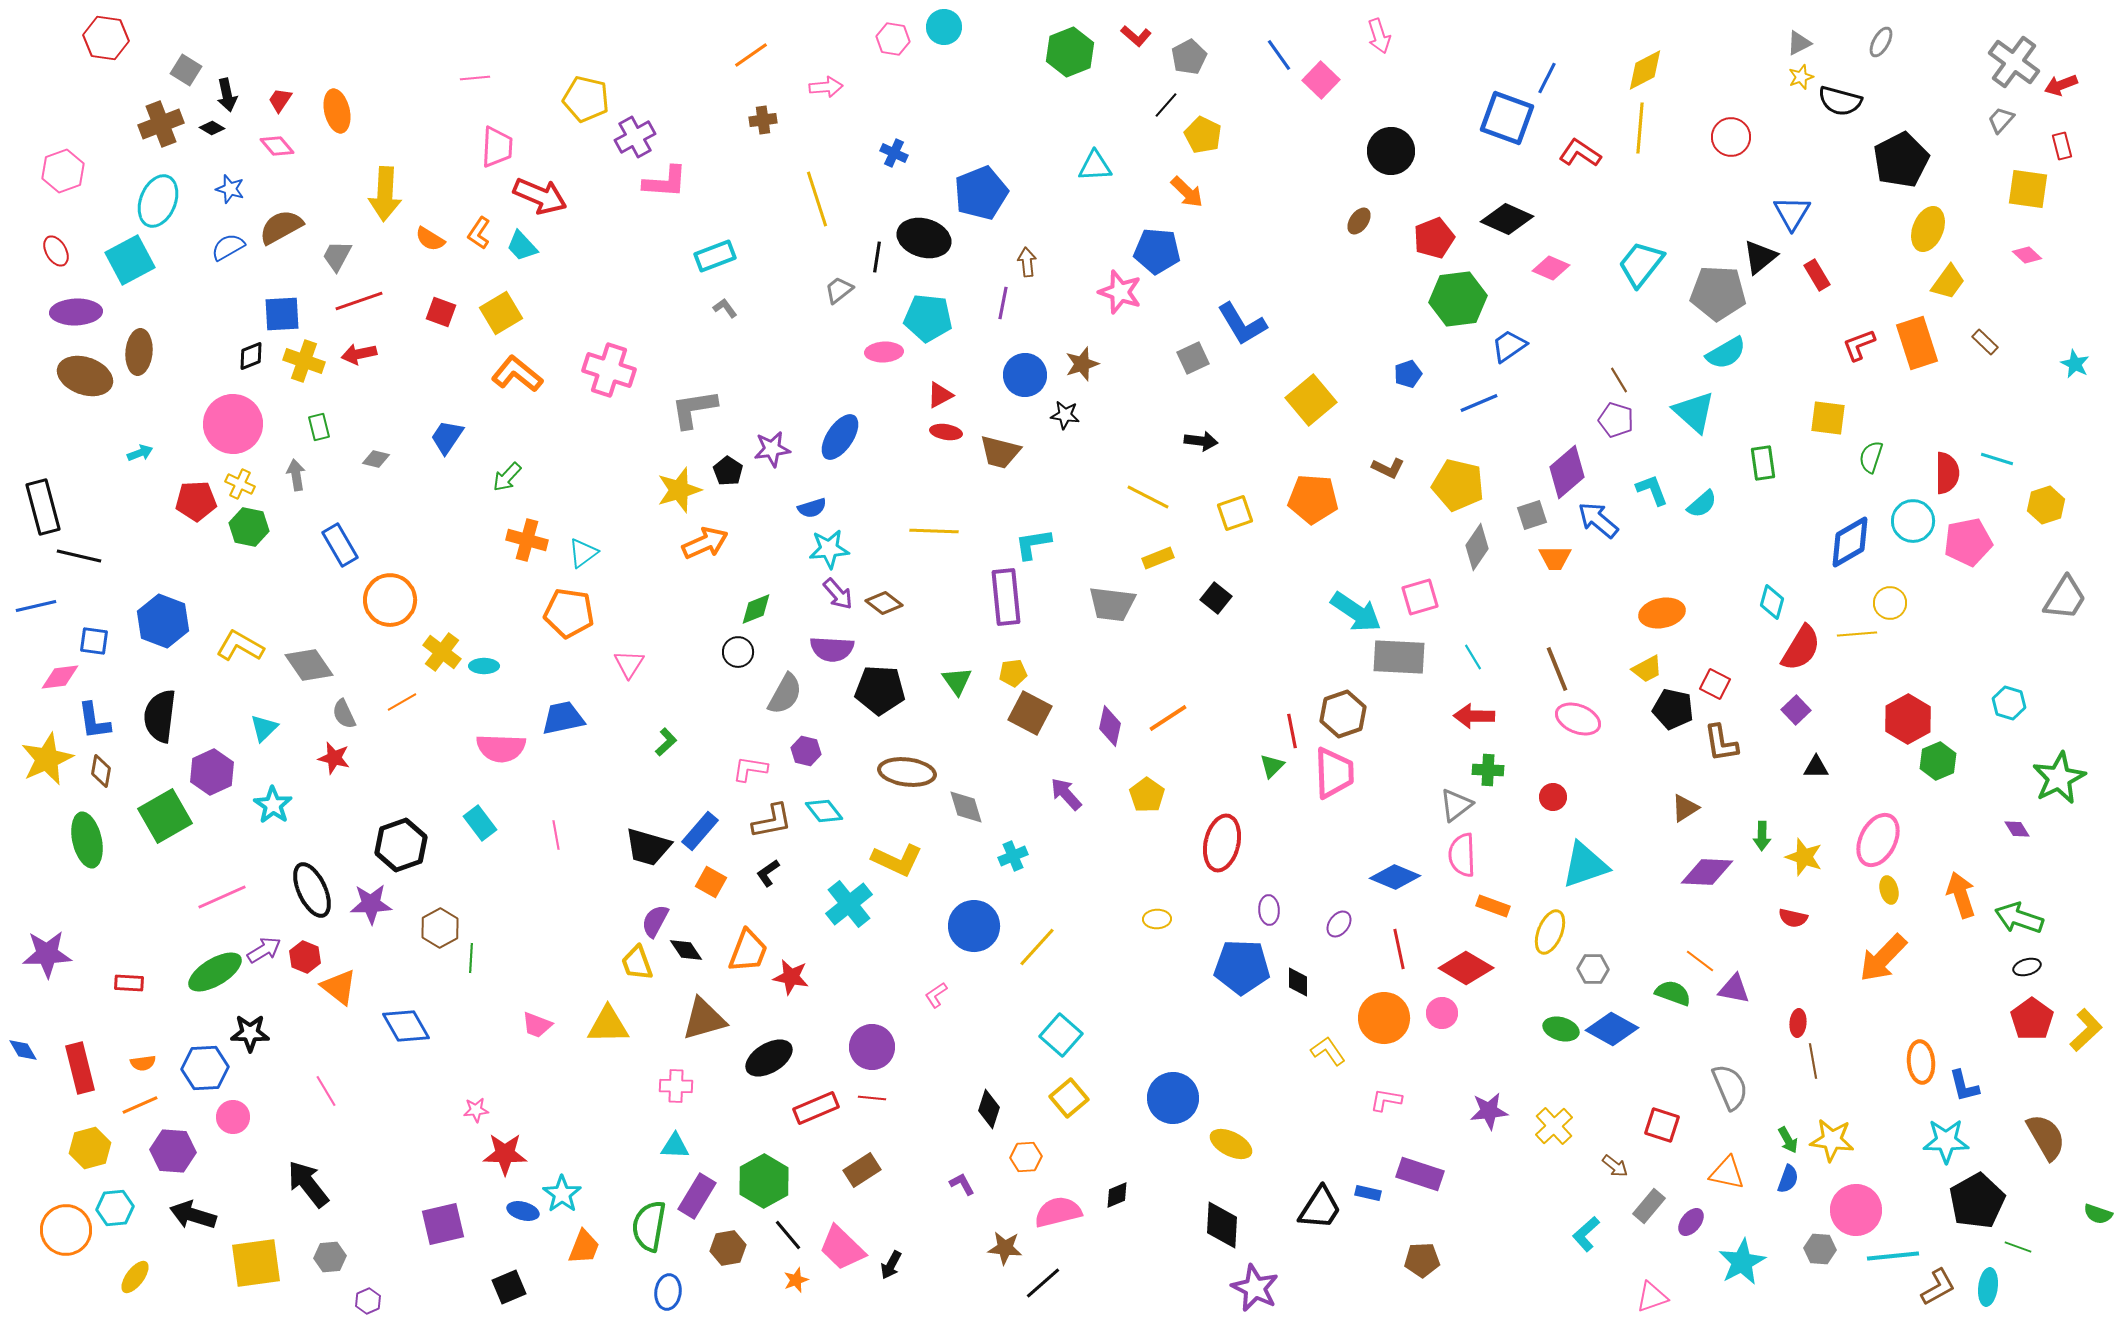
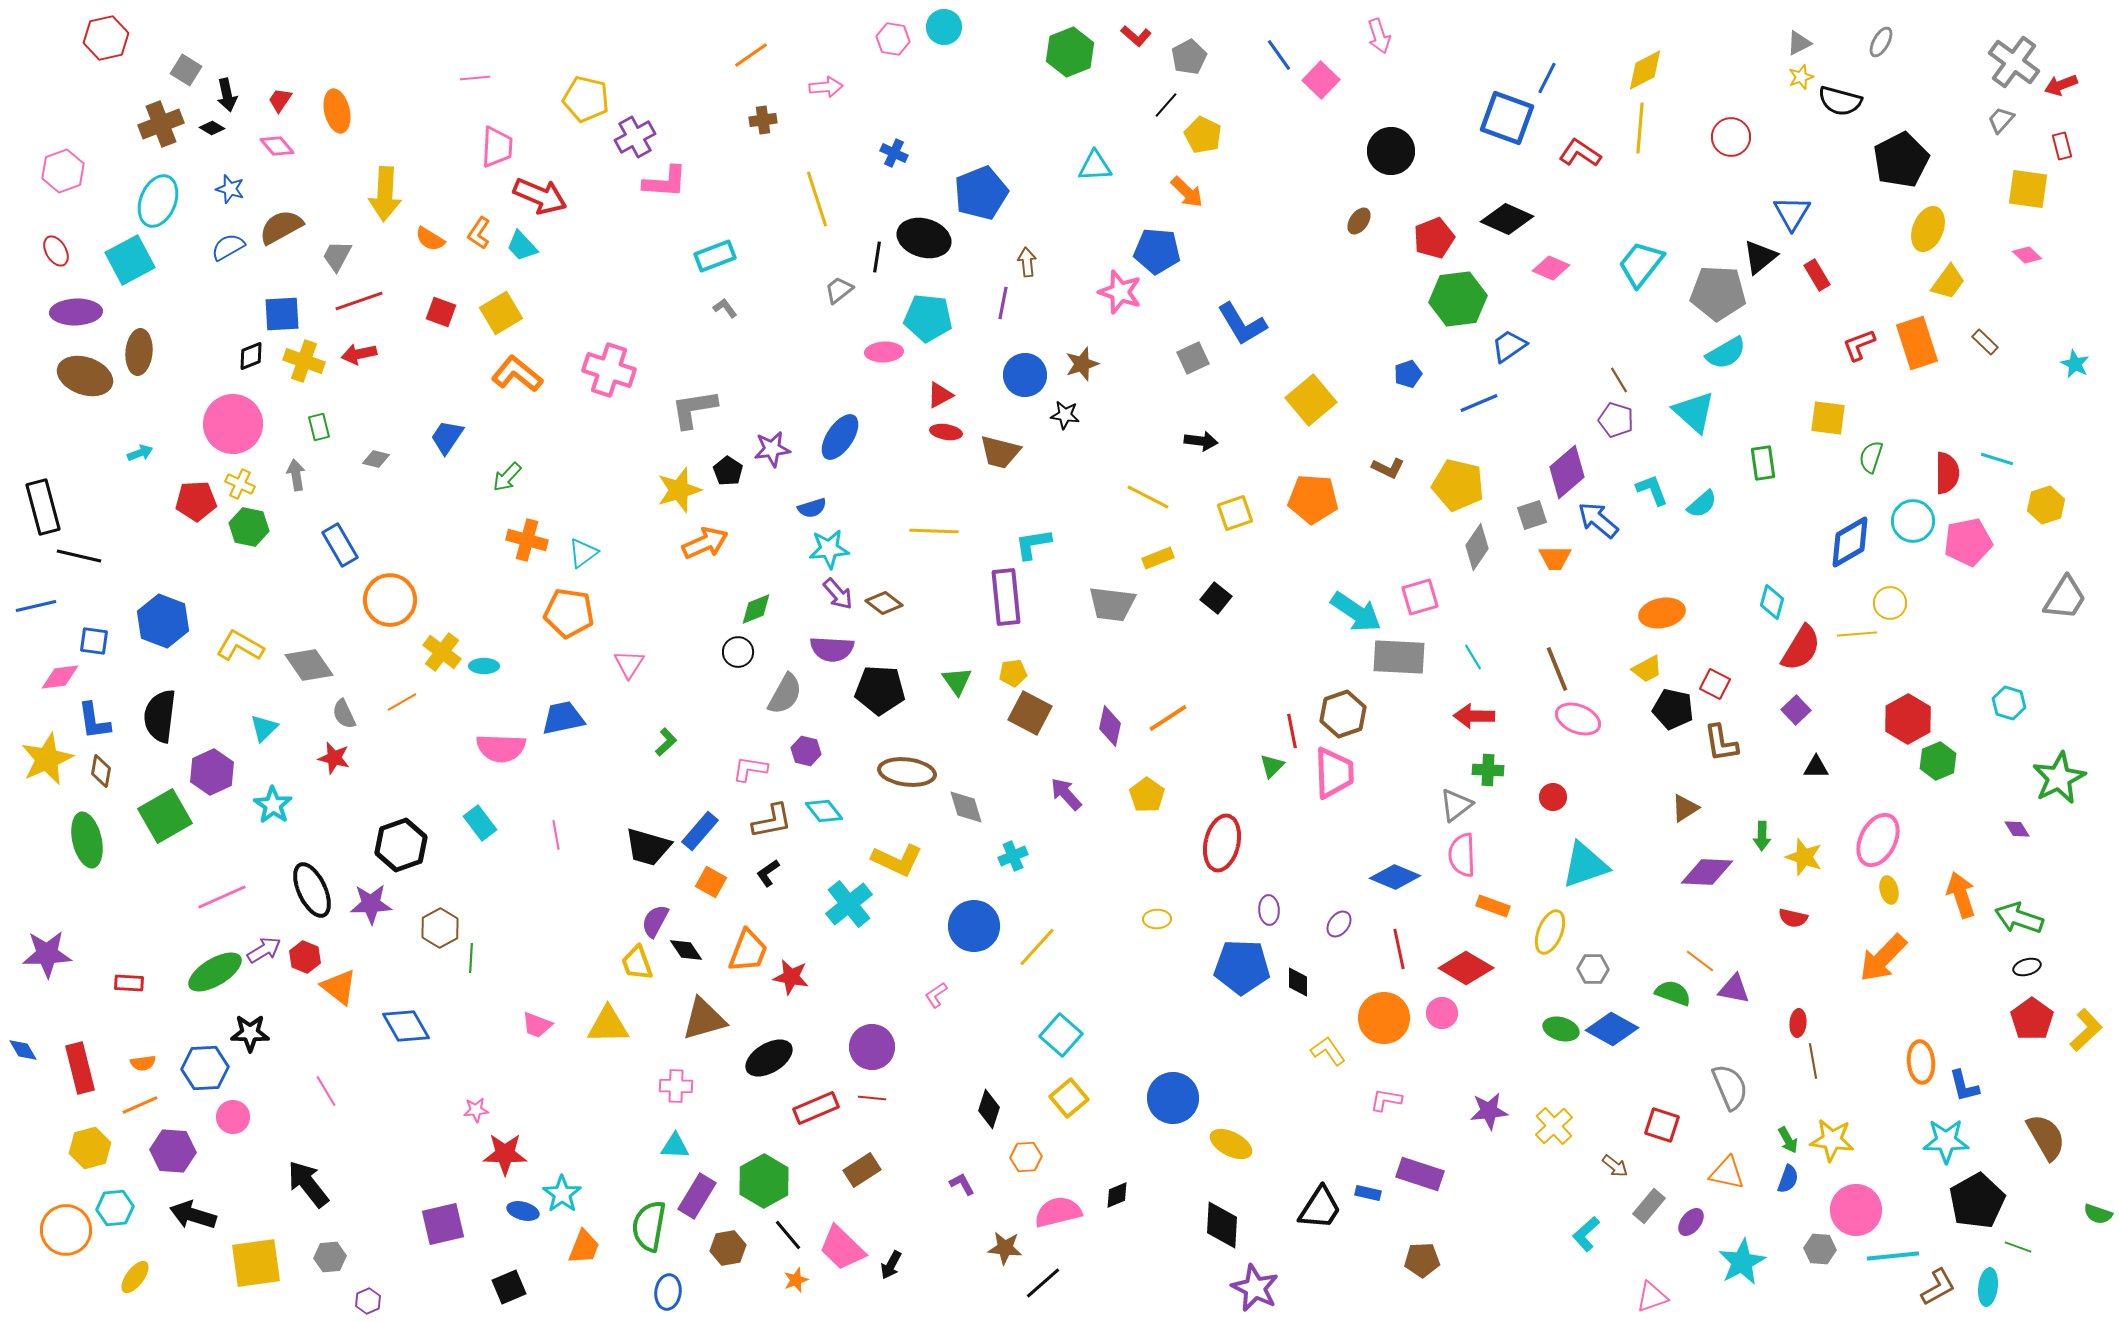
red hexagon at (106, 38): rotated 21 degrees counterclockwise
